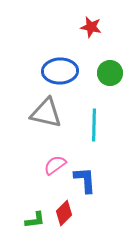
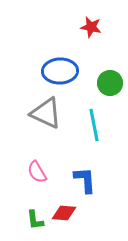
green circle: moved 10 px down
gray triangle: rotated 12 degrees clockwise
cyan line: rotated 12 degrees counterclockwise
pink semicircle: moved 18 px left, 7 px down; rotated 85 degrees counterclockwise
red diamond: rotated 50 degrees clockwise
green L-shape: rotated 90 degrees clockwise
